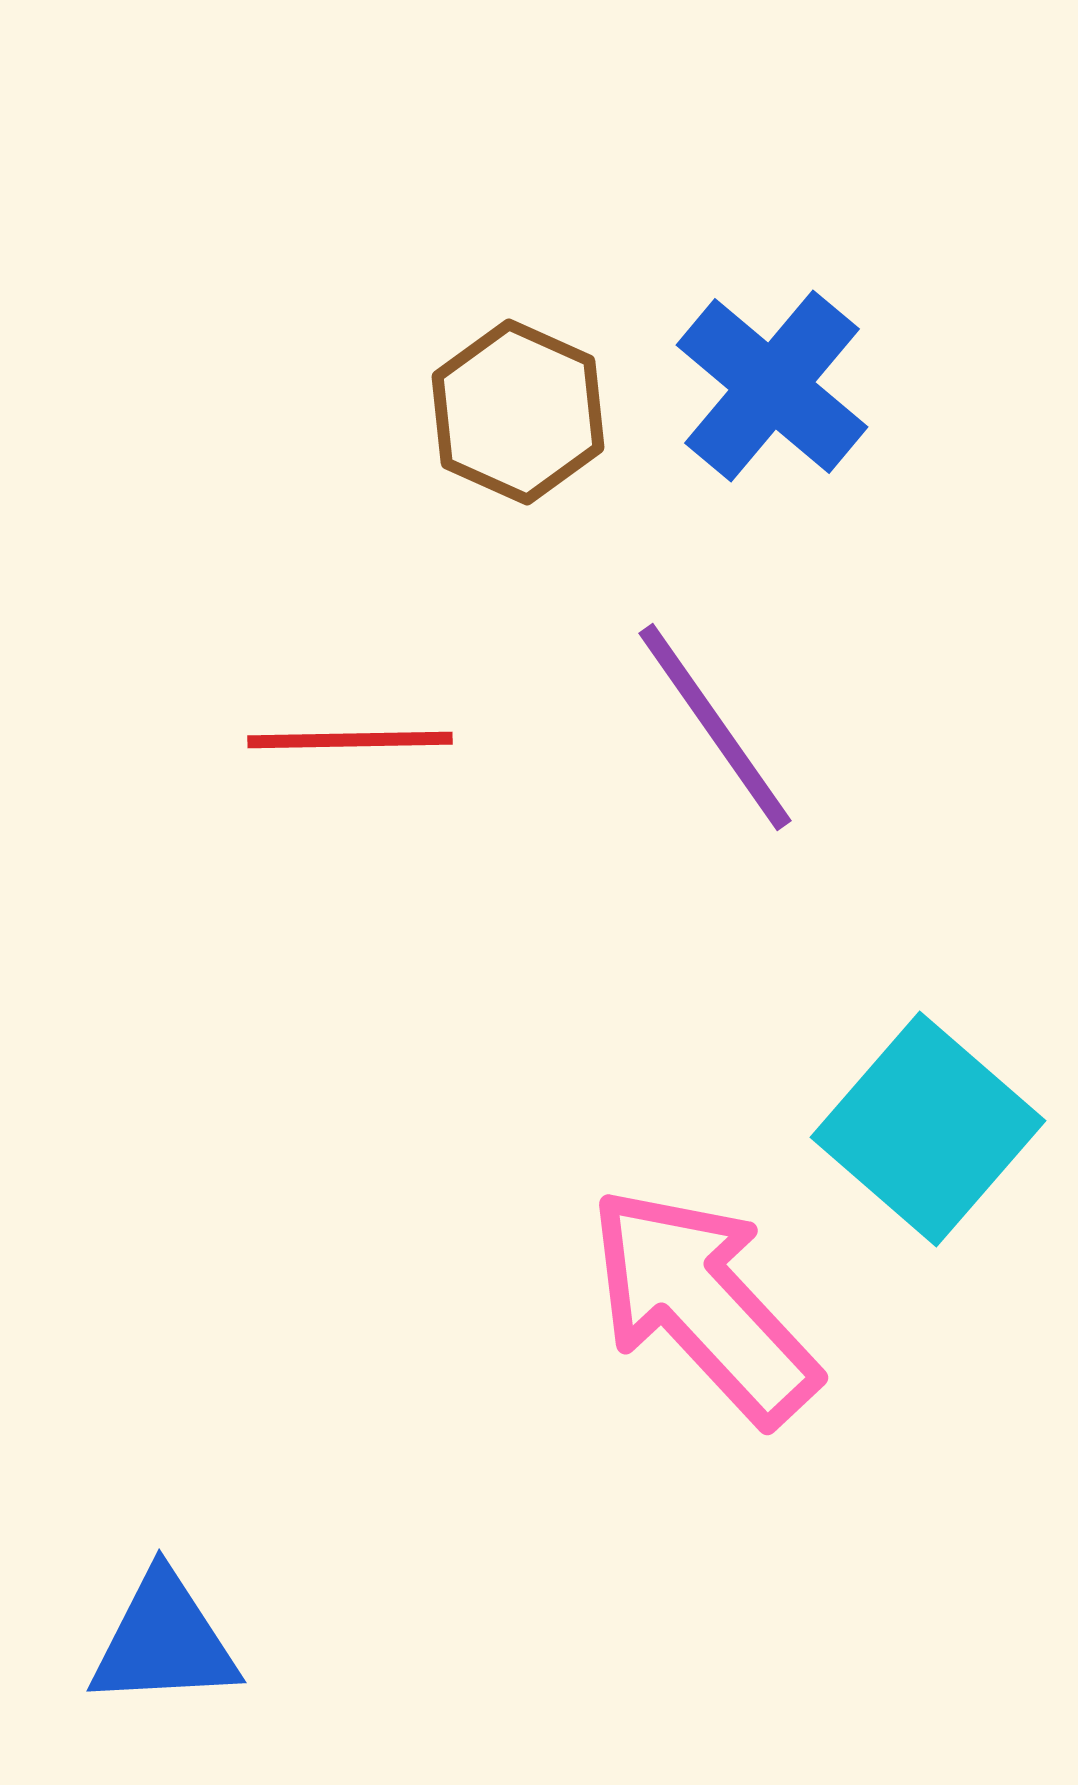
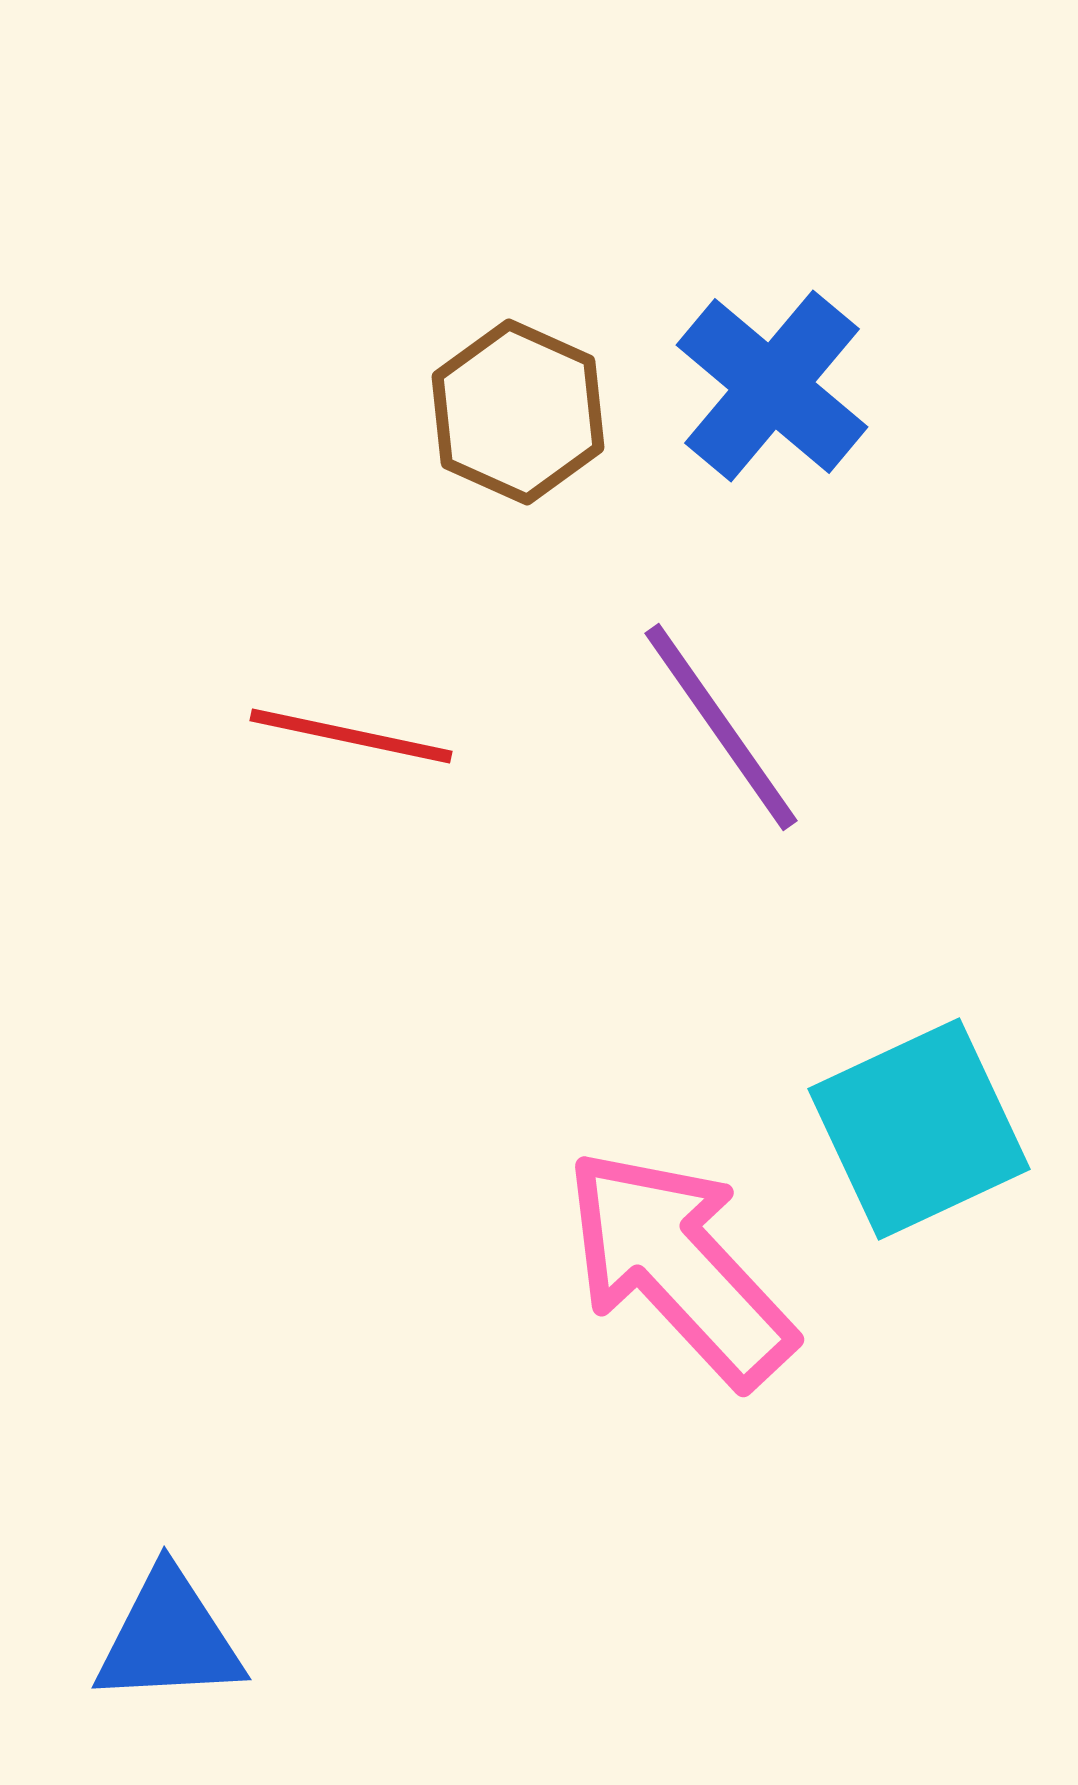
purple line: moved 6 px right
red line: moved 1 px right, 4 px up; rotated 13 degrees clockwise
cyan square: moved 9 px left; rotated 24 degrees clockwise
pink arrow: moved 24 px left, 38 px up
blue triangle: moved 5 px right, 3 px up
